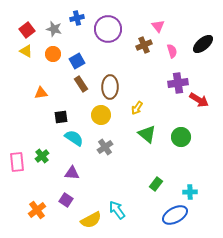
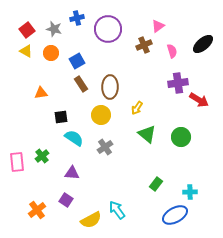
pink triangle: rotated 32 degrees clockwise
orange circle: moved 2 px left, 1 px up
